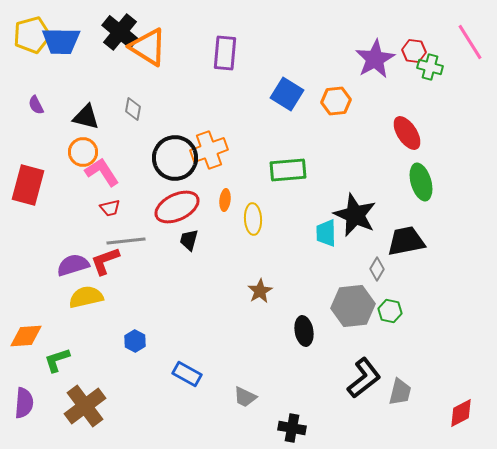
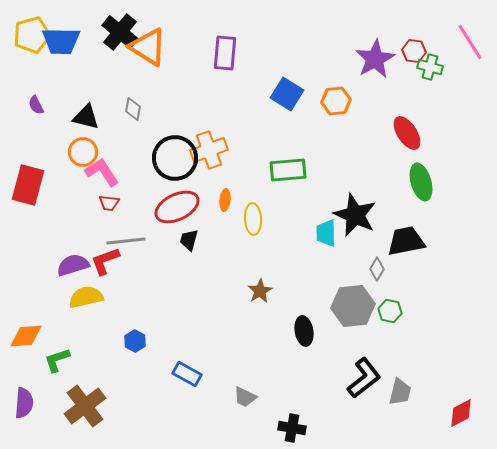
red trapezoid at (110, 208): moved 1 px left, 5 px up; rotated 20 degrees clockwise
